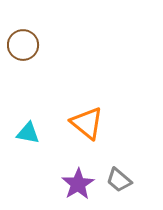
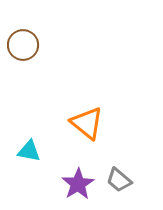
cyan triangle: moved 1 px right, 18 px down
